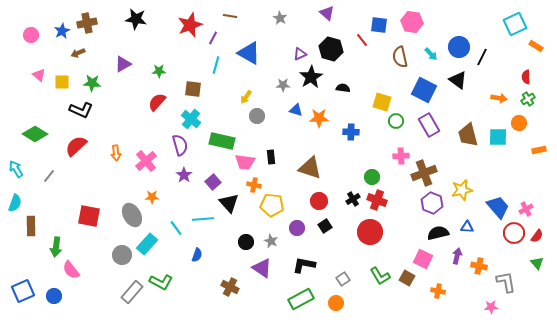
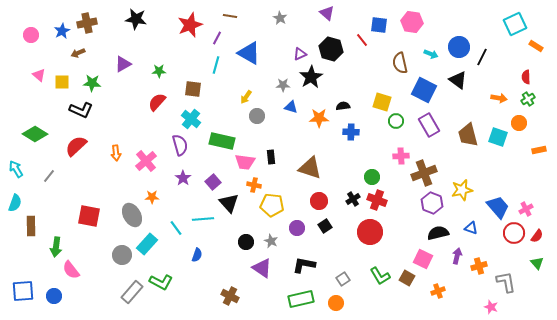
purple line at (213, 38): moved 4 px right
cyan arrow at (431, 54): rotated 24 degrees counterclockwise
brown semicircle at (400, 57): moved 6 px down
black semicircle at (343, 88): moved 18 px down; rotated 16 degrees counterclockwise
blue triangle at (296, 110): moved 5 px left, 3 px up
cyan square at (498, 137): rotated 18 degrees clockwise
purple star at (184, 175): moved 1 px left, 3 px down
blue triangle at (467, 227): moved 4 px right, 1 px down; rotated 16 degrees clockwise
orange cross at (479, 266): rotated 28 degrees counterclockwise
brown cross at (230, 287): moved 9 px down
blue square at (23, 291): rotated 20 degrees clockwise
orange cross at (438, 291): rotated 32 degrees counterclockwise
green rectangle at (301, 299): rotated 15 degrees clockwise
pink star at (491, 307): rotated 24 degrees clockwise
